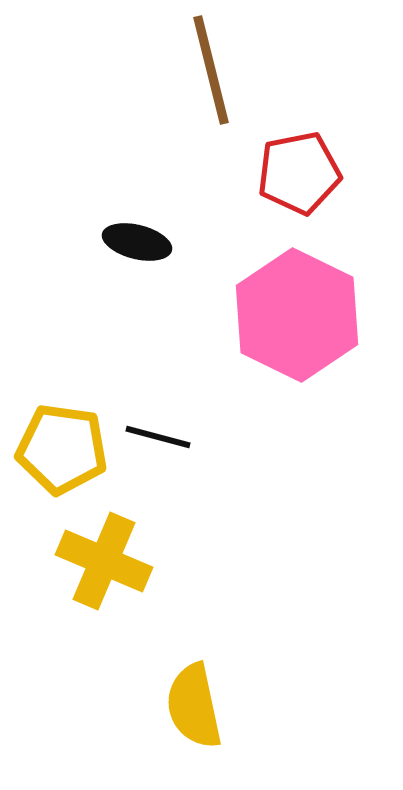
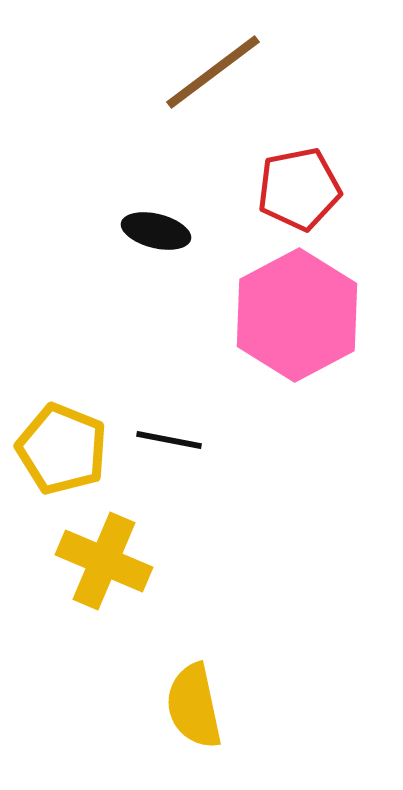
brown line: moved 2 px right, 2 px down; rotated 67 degrees clockwise
red pentagon: moved 16 px down
black ellipse: moved 19 px right, 11 px up
pink hexagon: rotated 6 degrees clockwise
black line: moved 11 px right, 3 px down; rotated 4 degrees counterclockwise
yellow pentagon: rotated 14 degrees clockwise
